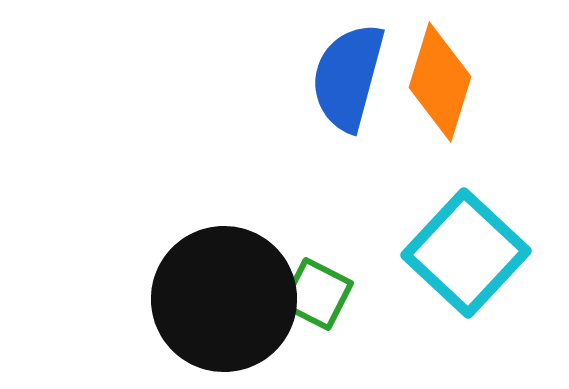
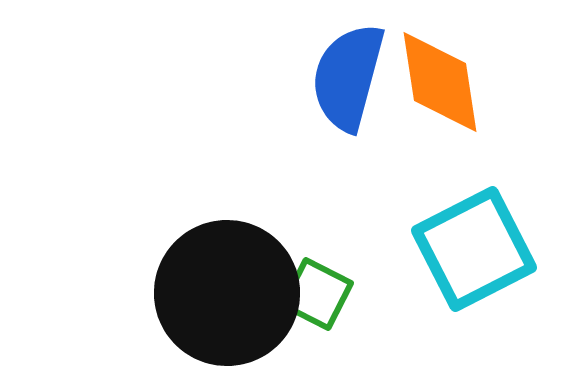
orange diamond: rotated 26 degrees counterclockwise
cyan square: moved 8 px right, 4 px up; rotated 20 degrees clockwise
black circle: moved 3 px right, 6 px up
